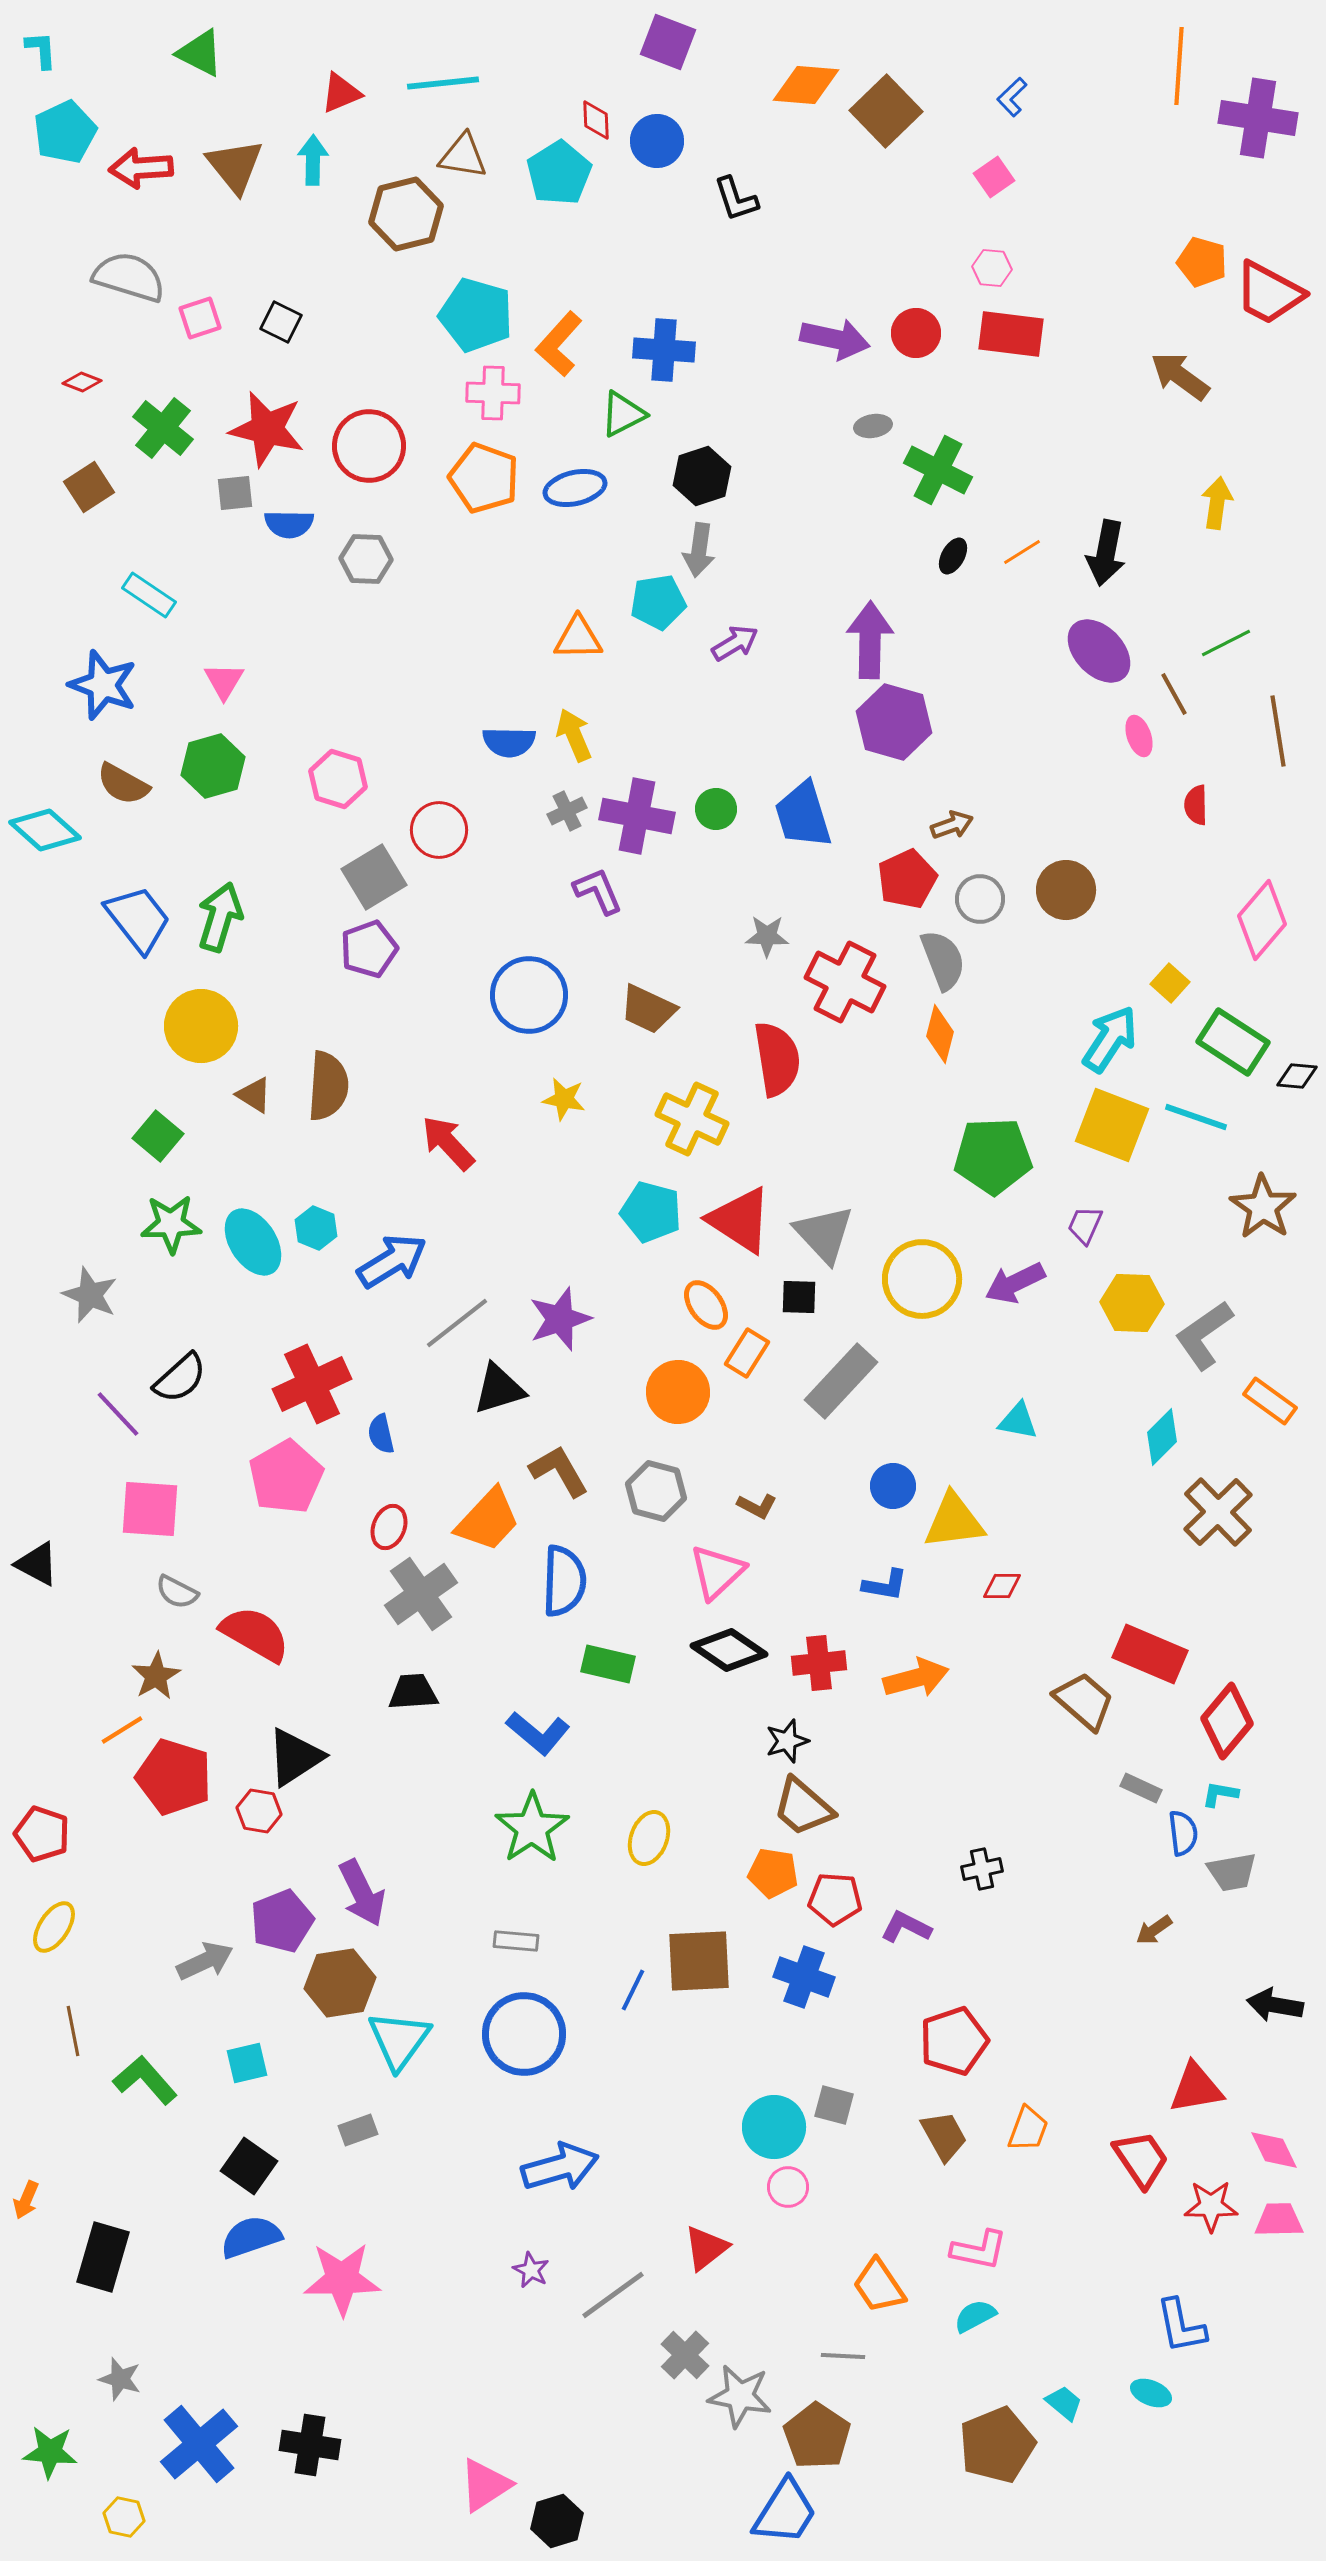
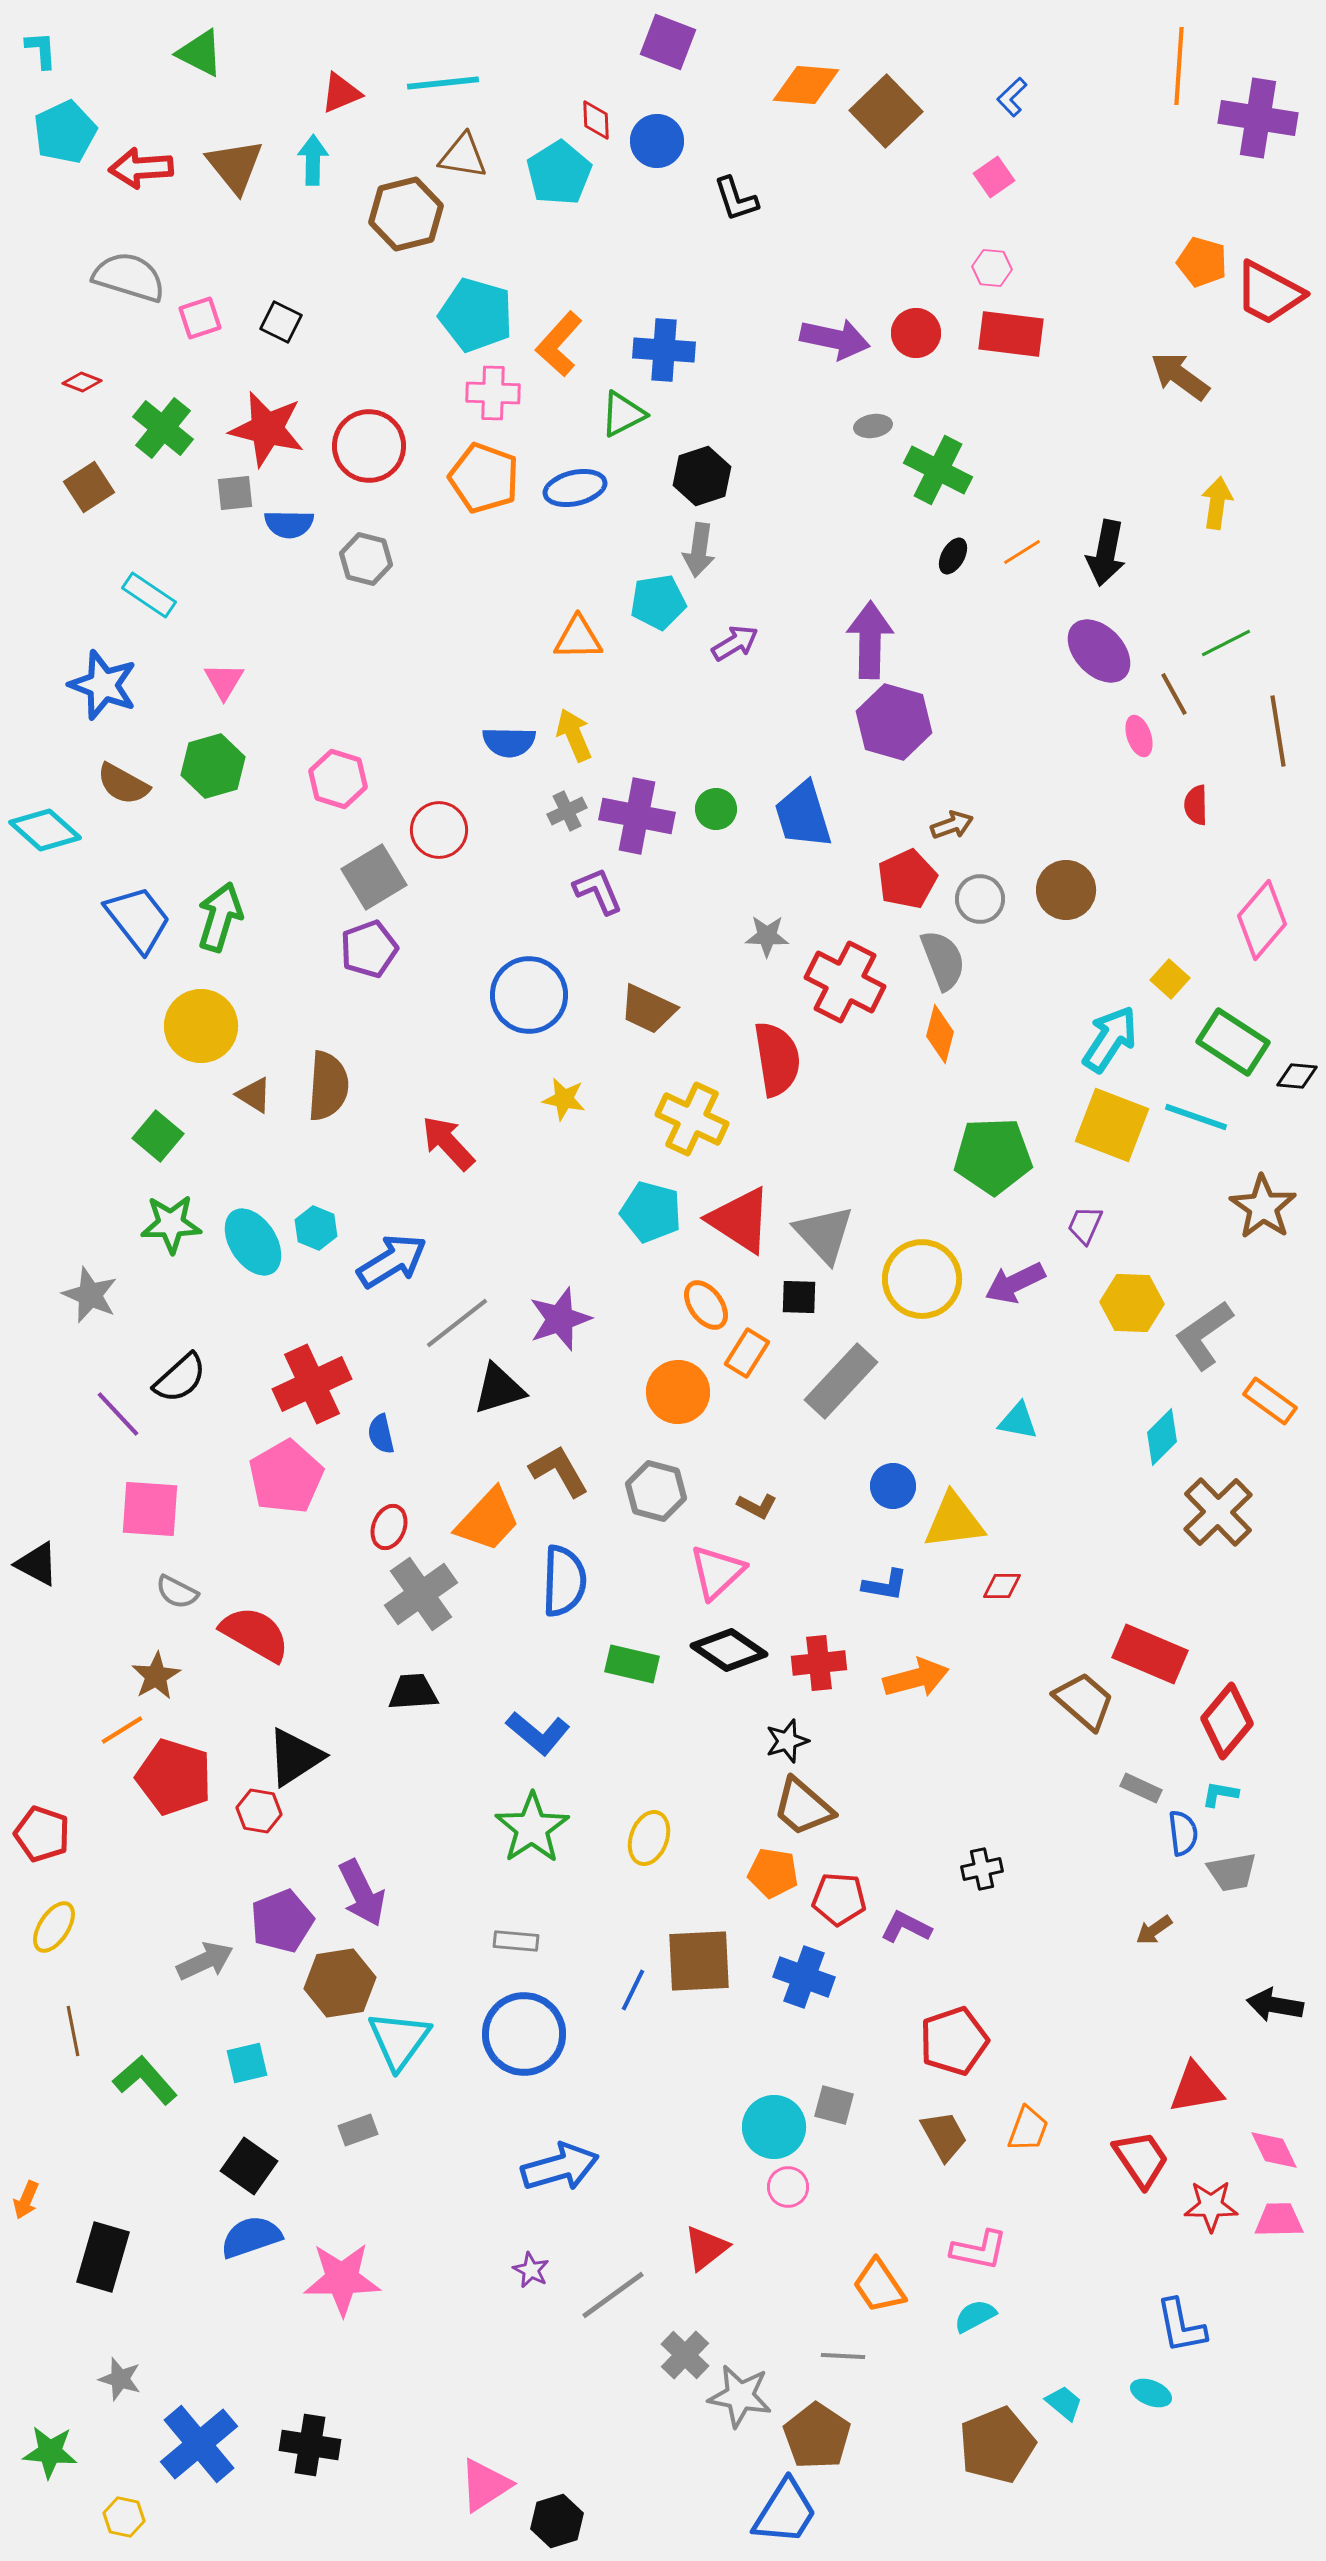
gray hexagon at (366, 559): rotated 12 degrees clockwise
yellow square at (1170, 983): moved 4 px up
green rectangle at (608, 1664): moved 24 px right
red pentagon at (835, 1899): moved 4 px right
